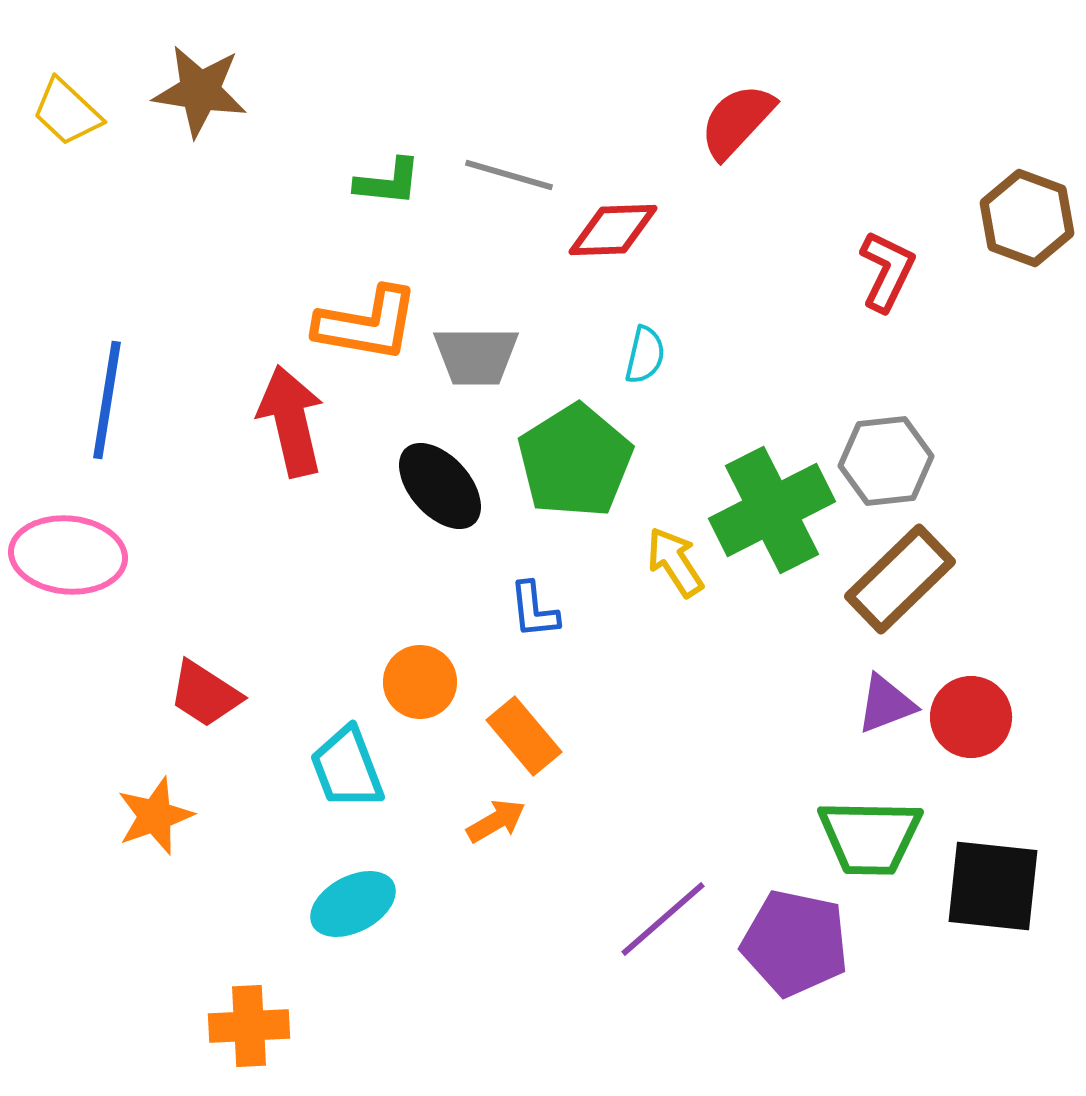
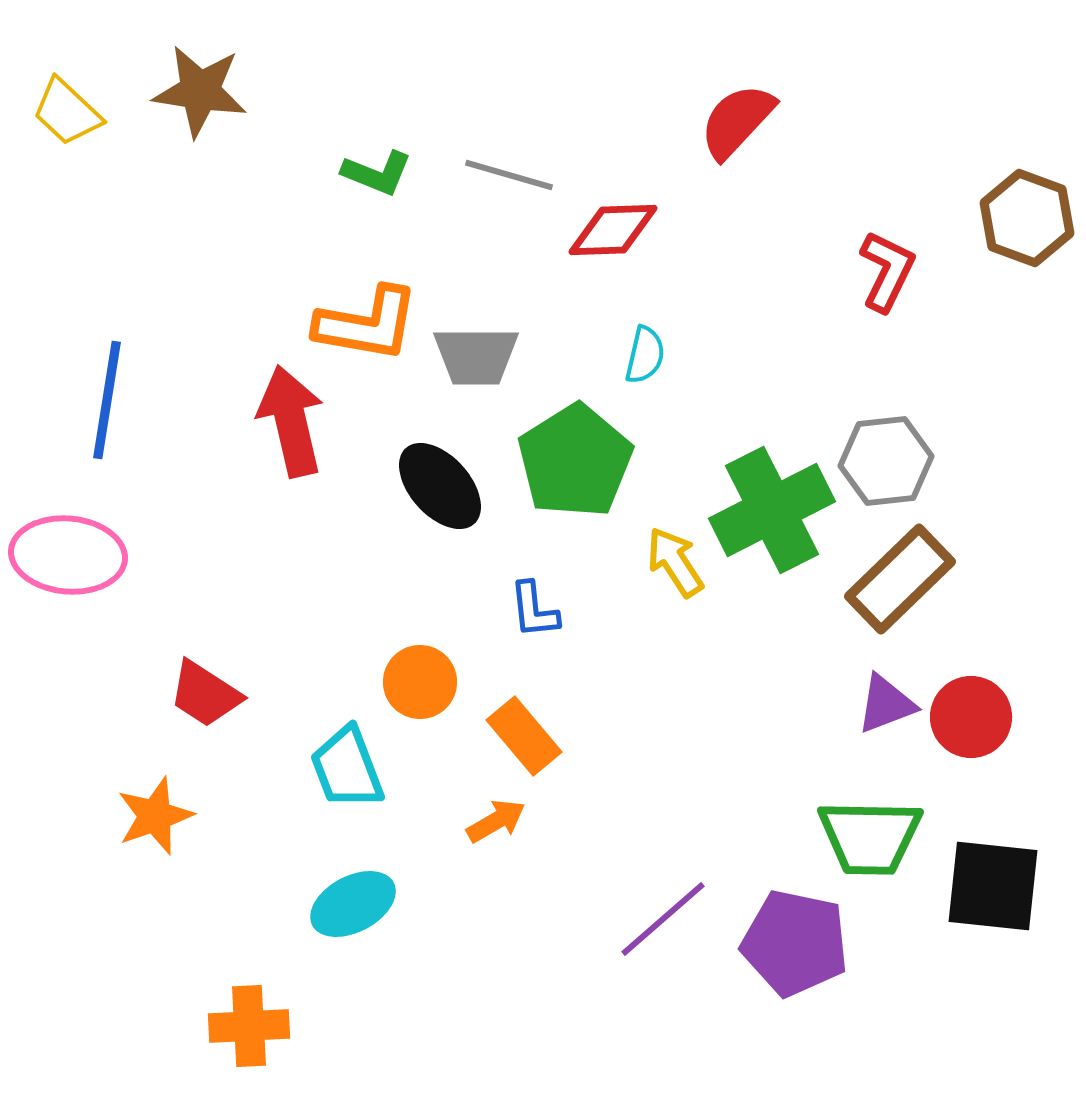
green L-shape: moved 11 px left, 9 px up; rotated 16 degrees clockwise
